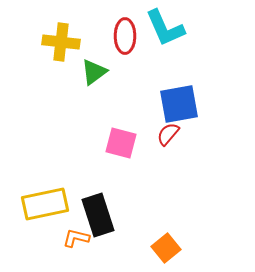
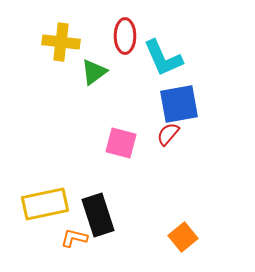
cyan L-shape: moved 2 px left, 30 px down
orange L-shape: moved 2 px left
orange square: moved 17 px right, 11 px up
